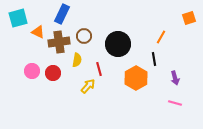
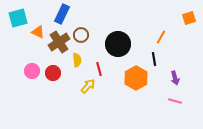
brown circle: moved 3 px left, 1 px up
brown cross: rotated 25 degrees counterclockwise
yellow semicircle: rotated 16 degrees counterclockwise
pink line: moved 2 px up
